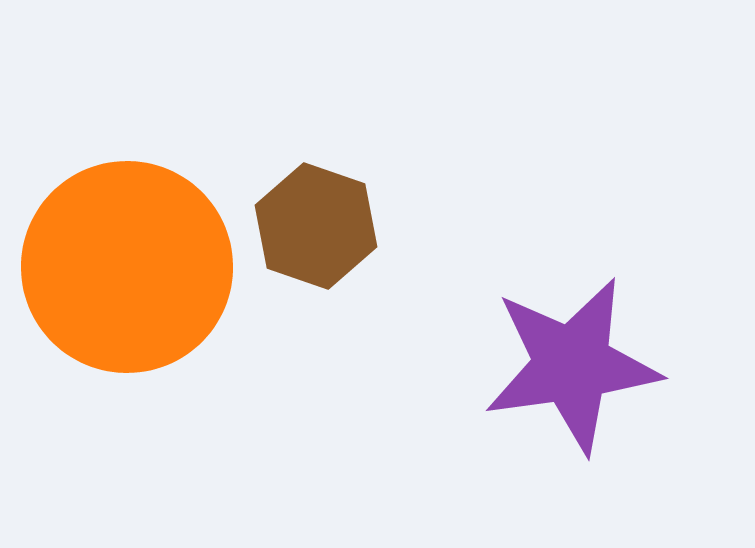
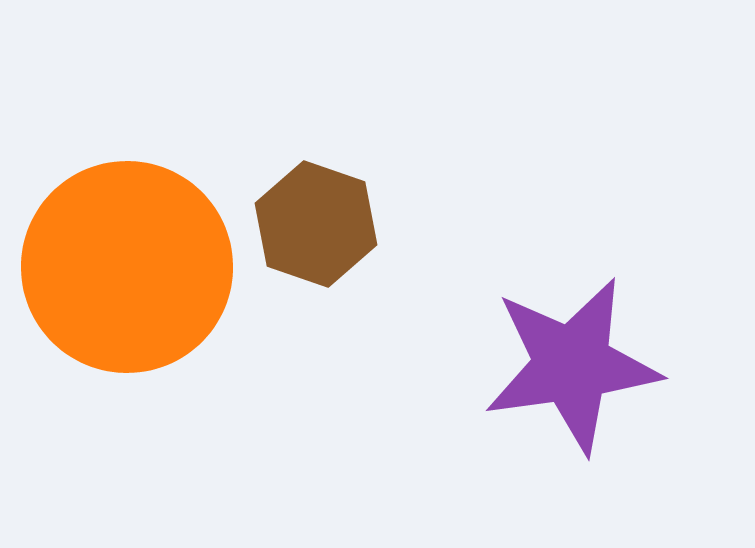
brown hexagon: moved 2 px up
